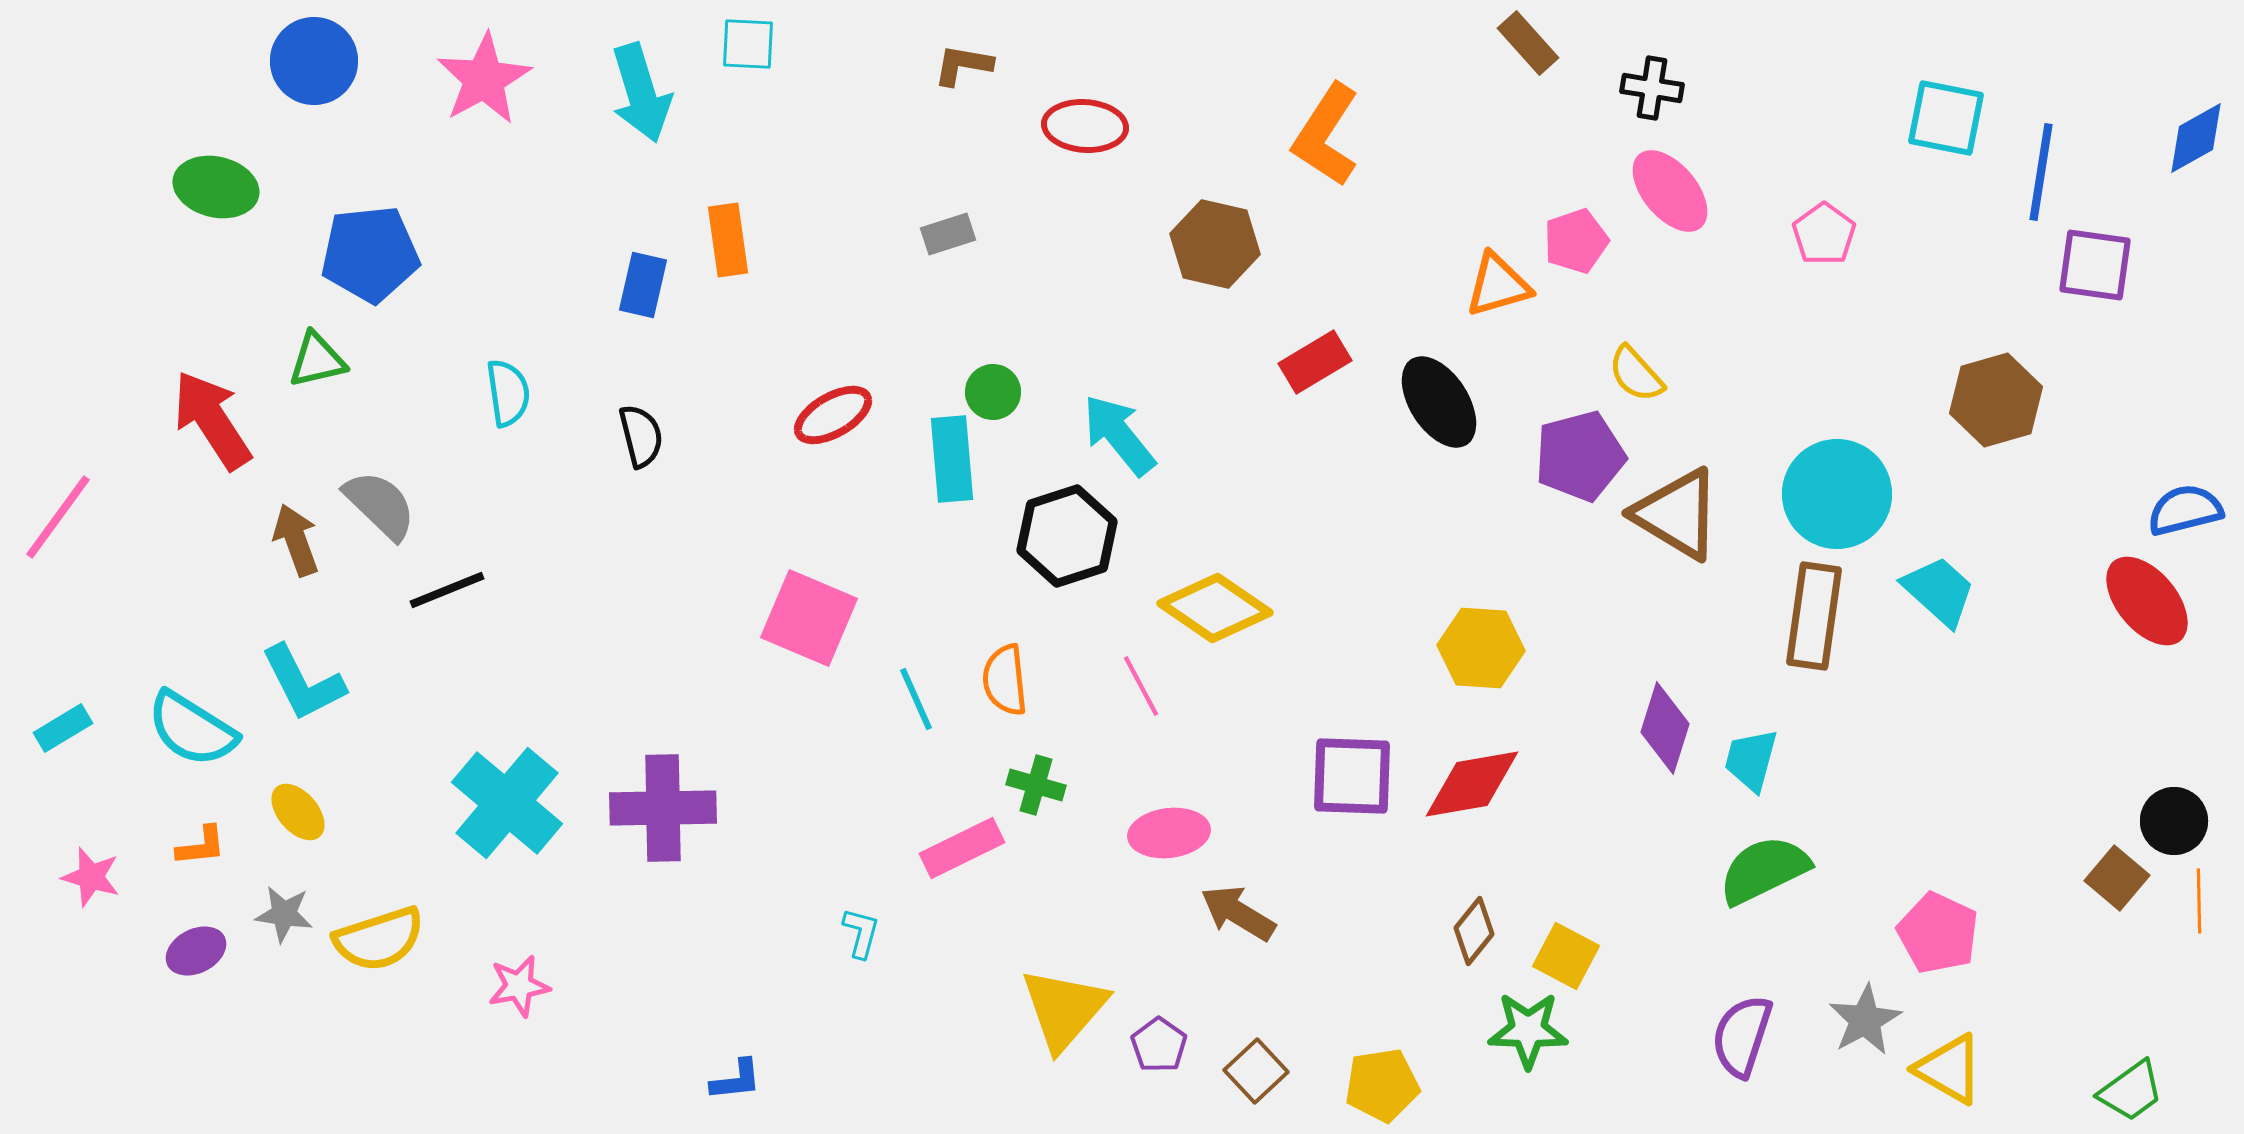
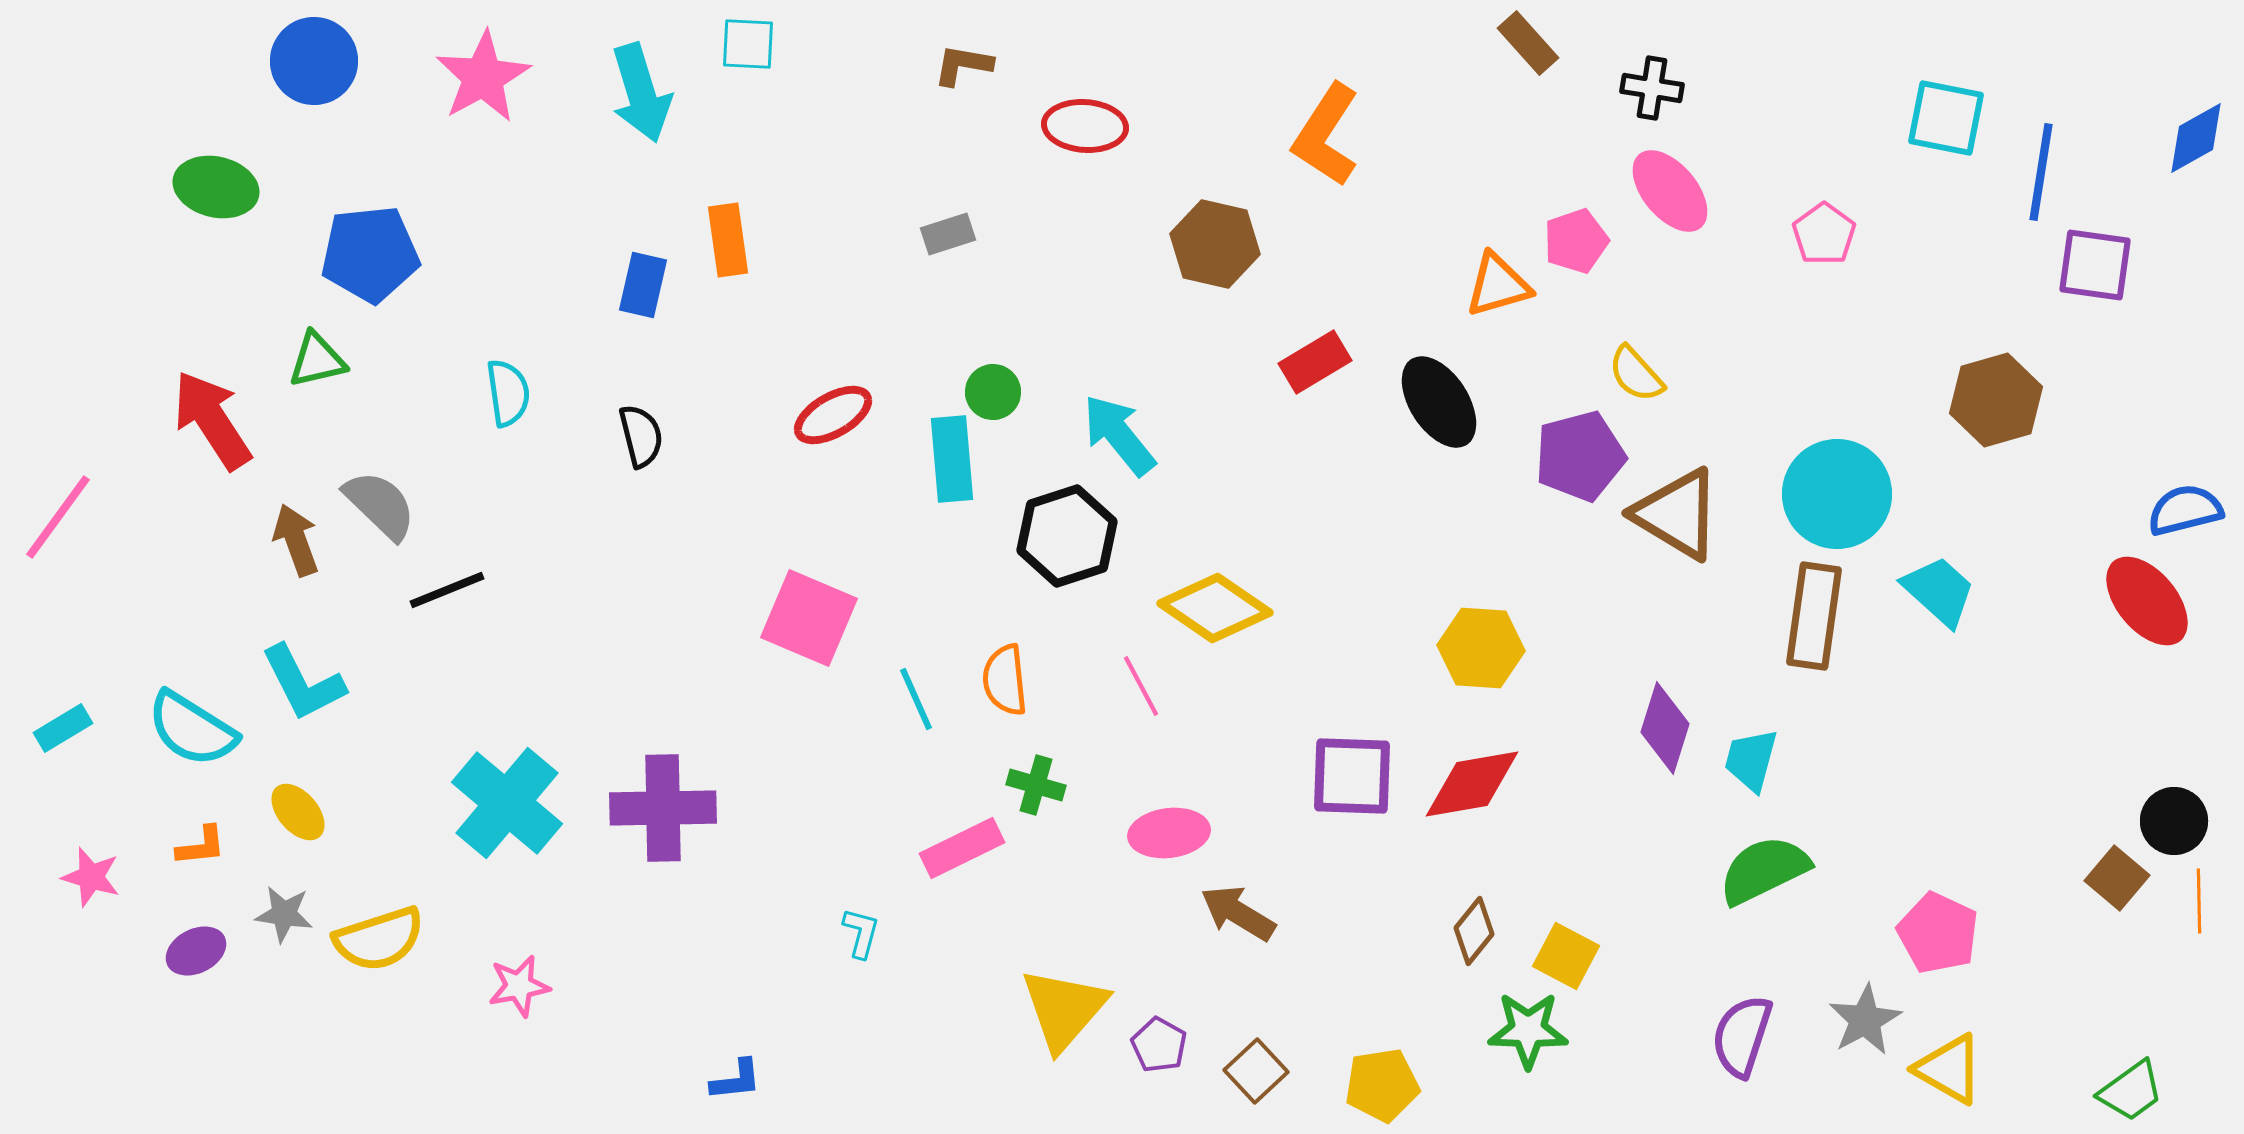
pink star at (484, 79): moved 1 px left, 2 px up
purple pentagon at (1159, 1045): rotated 6 degrees counterclockwise
